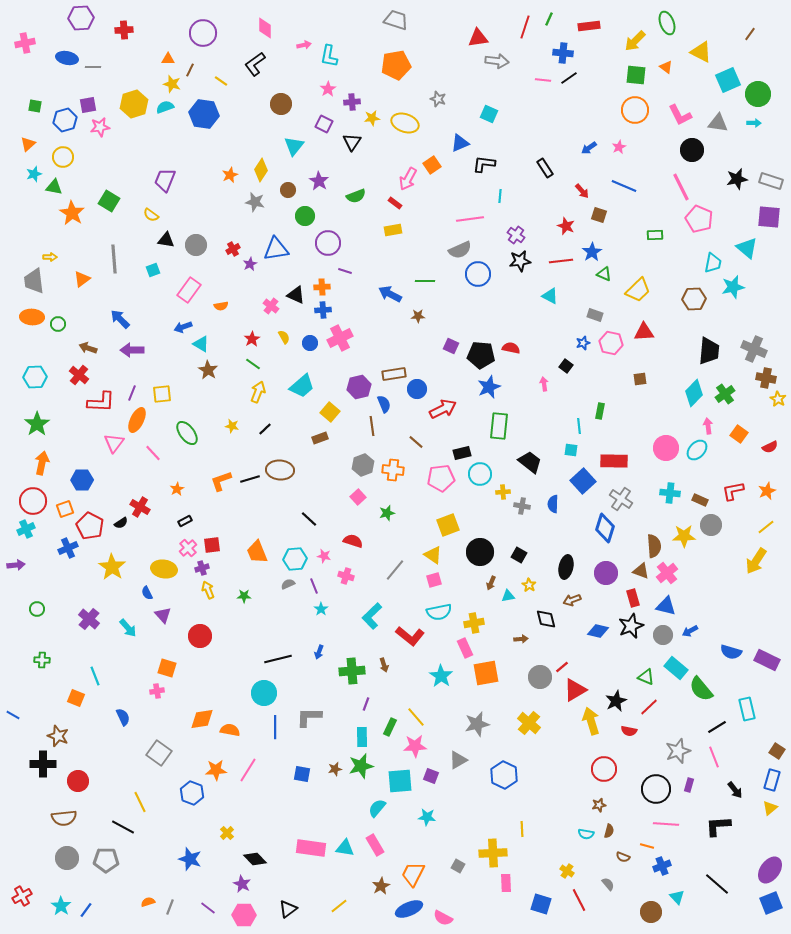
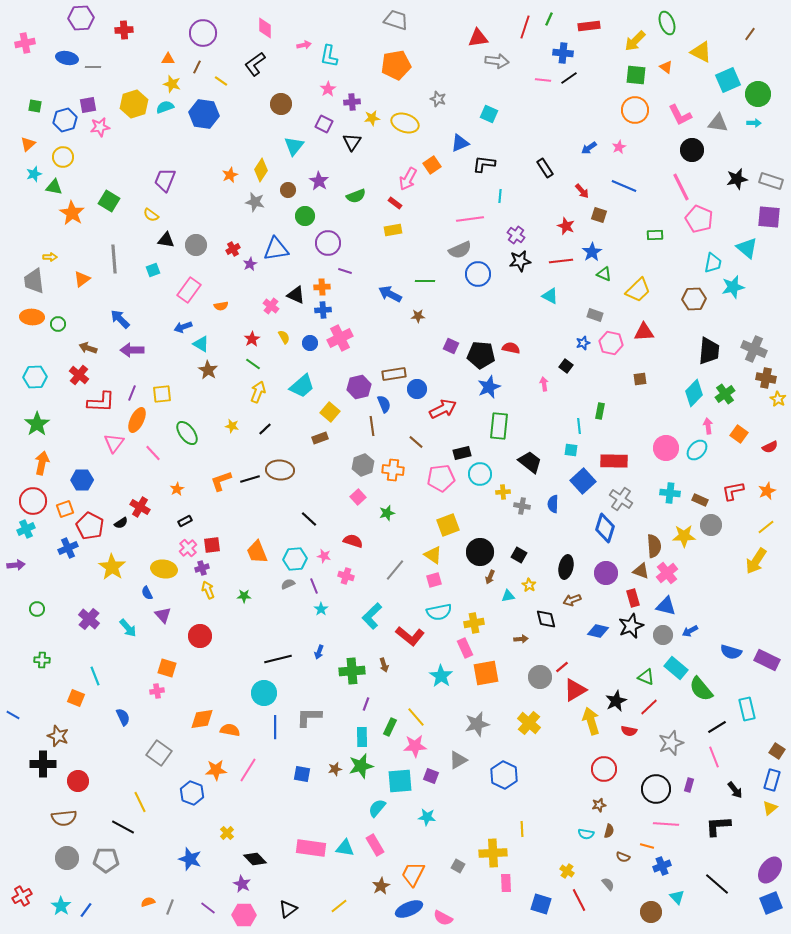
brown line at (190, 70): moved 7 px right, 3 px up
brown arrow at (491, 583): moved 1 px left, 6 px up
gray star at (678, 751): moved 7 px left, 8 px up
